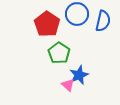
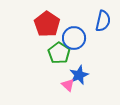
blue circle: moved 3 px left, 24 px down
